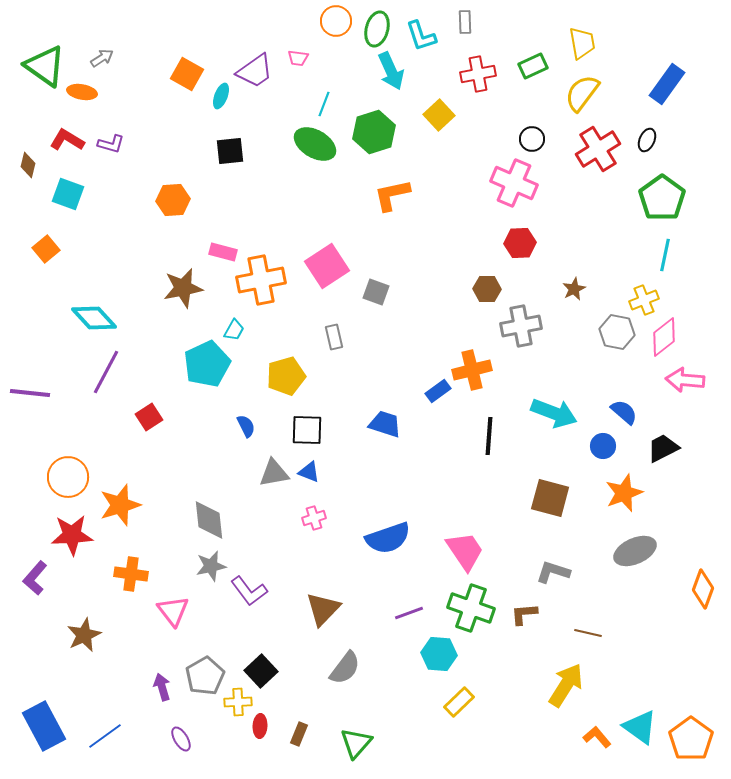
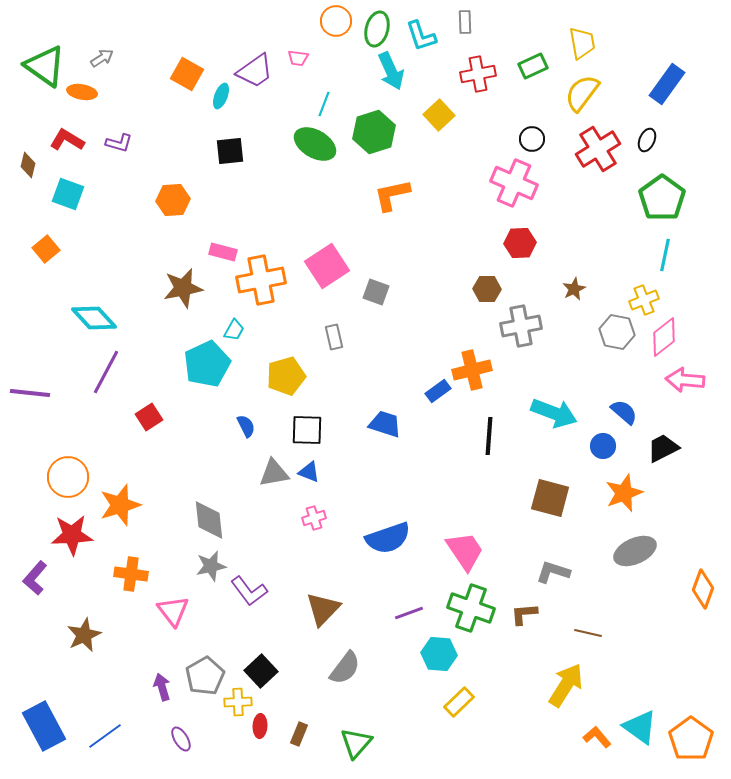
purple L-shape at (111, 144): moved 8 px right, 1 px up
